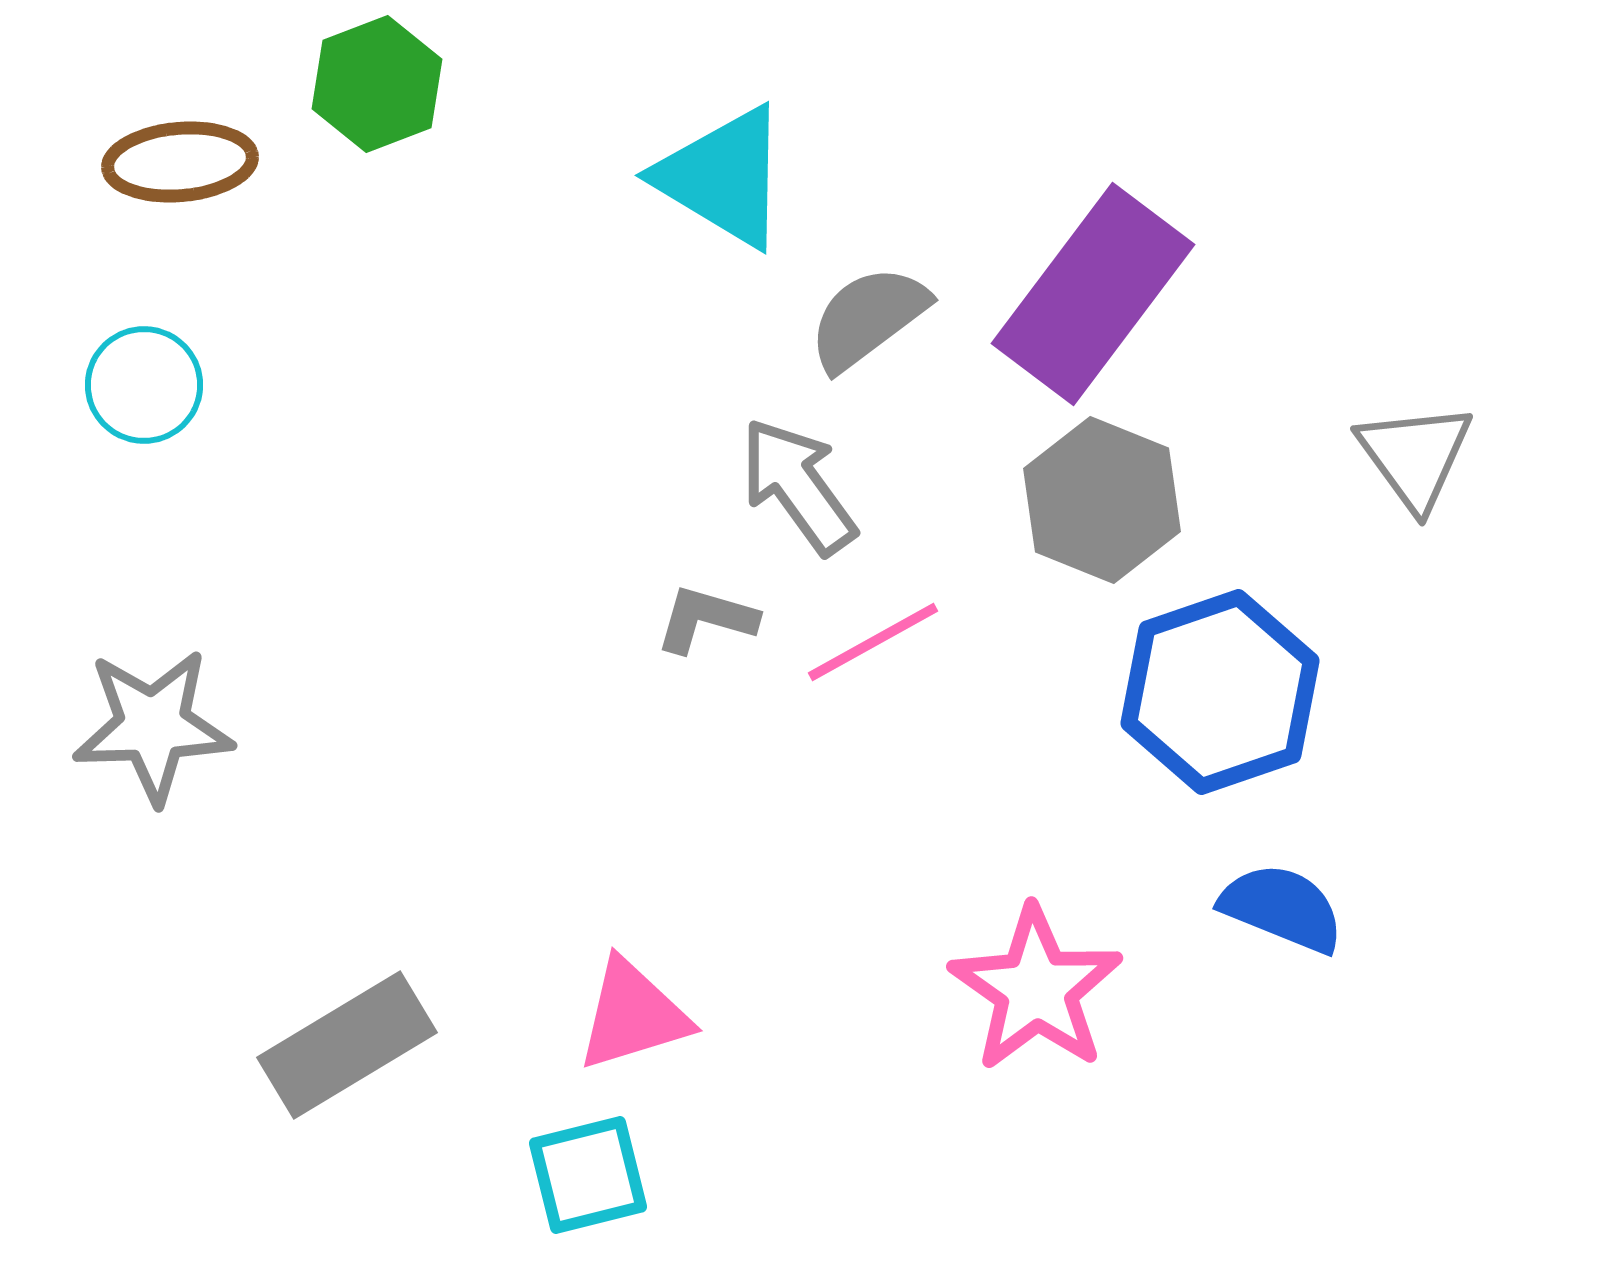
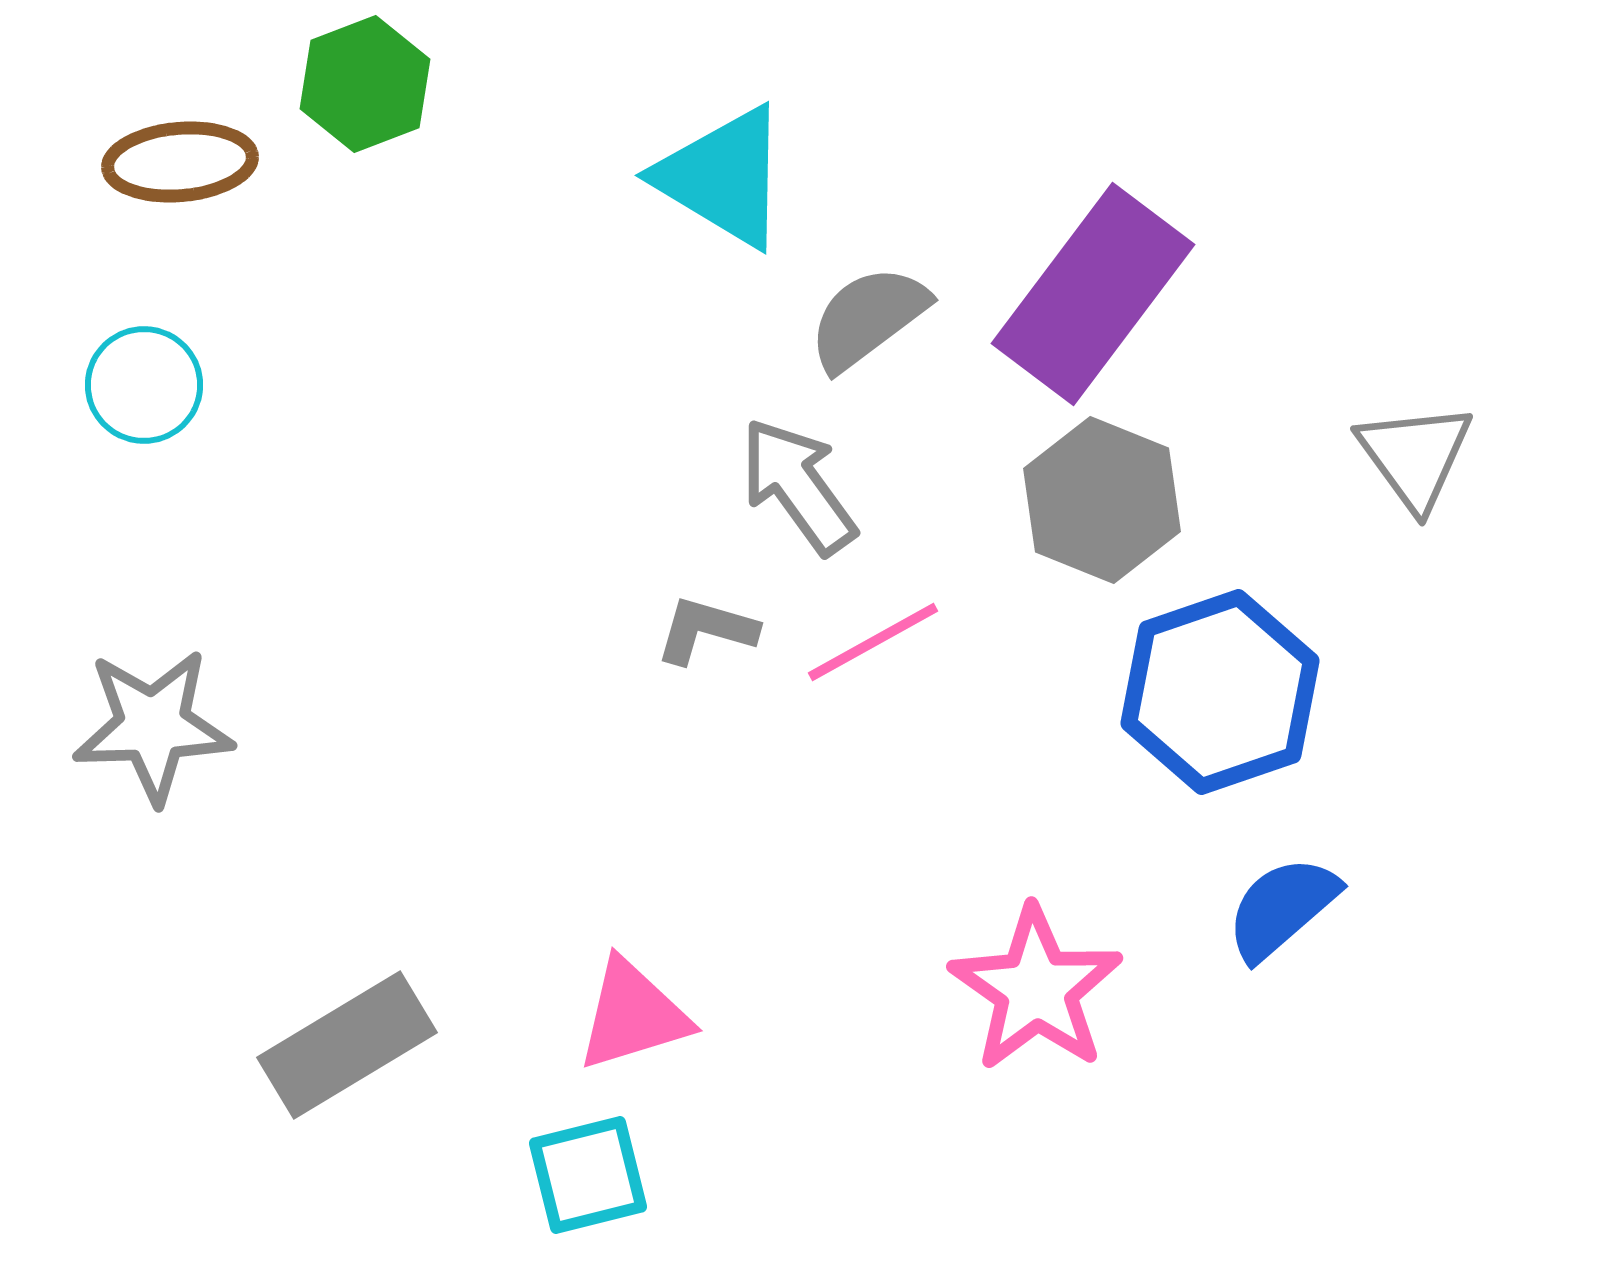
green hexagon: moved 12 px left
gray L-shape: moved 11 px down
blue semicircle: rotated 63 degrees counterclockwise
